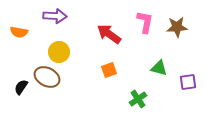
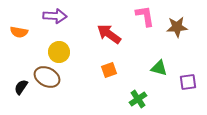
pink L-shape: moved 6 px up; rotated 20 degrees counterclockwise
